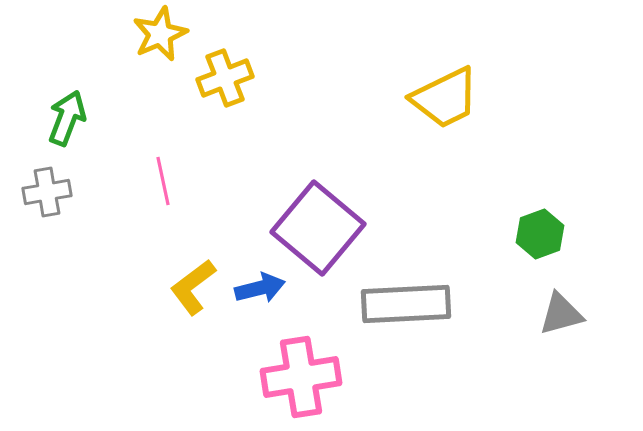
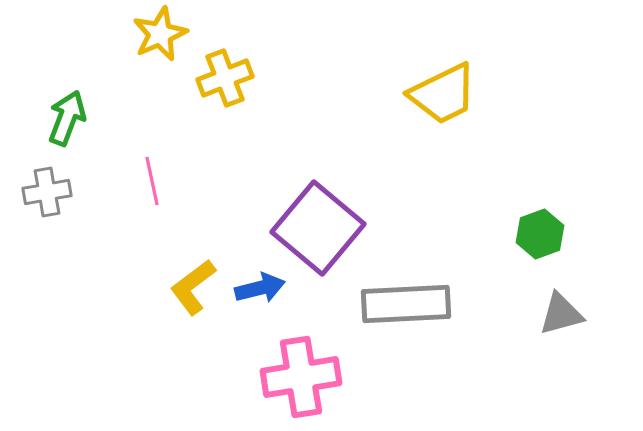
yellow trapezoid: moved 2 px left, 4 px up
pink line: moved 11 px left
